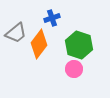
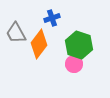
gray trapezoid: rotated 100 degrees clockwise
pink circle: moved 5 px up
